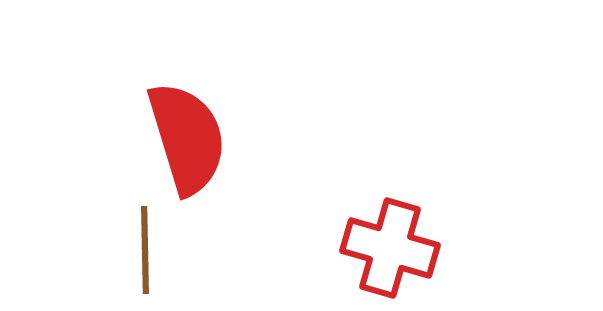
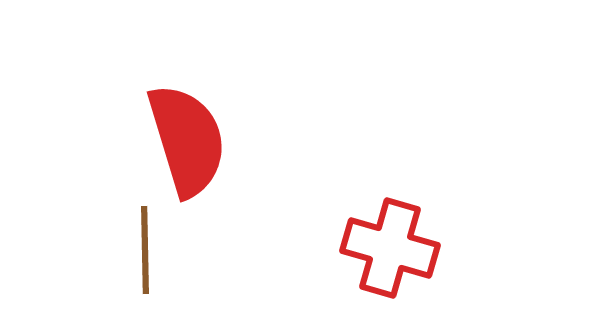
red semicircle: moved 2 px down
